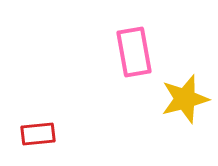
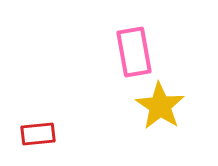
yellow star: moved 25 px left, 7 px down; rotated 24 degrees counterclockwise
